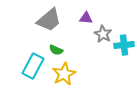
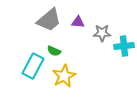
purple triangle: moved 8 px left, 4 px down
gray star: moved 1 px left, 1 px up; rotated 30 degrees counterclockwise
cyan cross: moved 1 px down
green semicircle: moved 2 px left, 1 px down
yellow star: moved 2 px down
